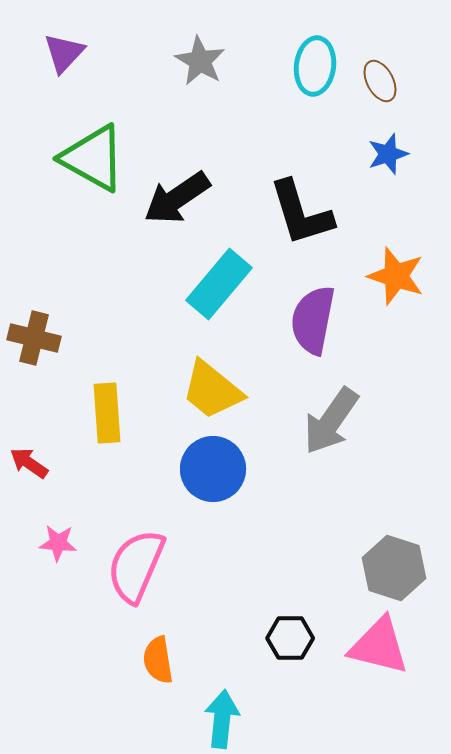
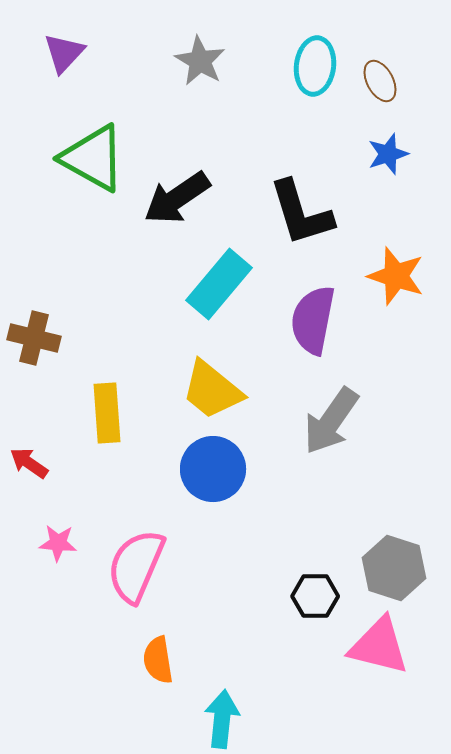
black hexagon: moved 25 px right, 42 px up
